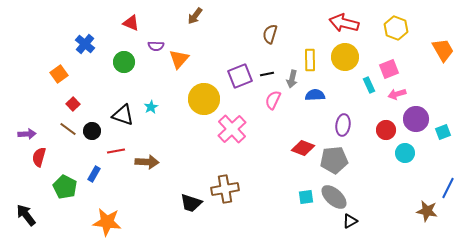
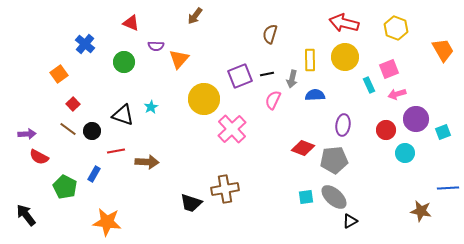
red semicircle at (39, 157): rotated 78 degrees counterclockwise
blue line at (448, 188): rotated 60 degrees clockwise
brown star at (427, 211): moved 6 px left
